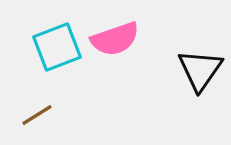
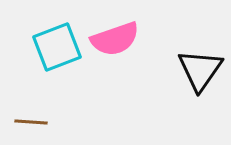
brown line: moved 6 px left, 7 px down; rotated 36 degrees clockwise
